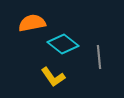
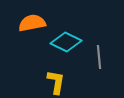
cyan diamond: moved 3 px right, 2 px up; rotated 12 degrees counterclockwise
yellow L-shape: moved 3 px right, 5 px down; rotated 135 degrees counterclockwise
